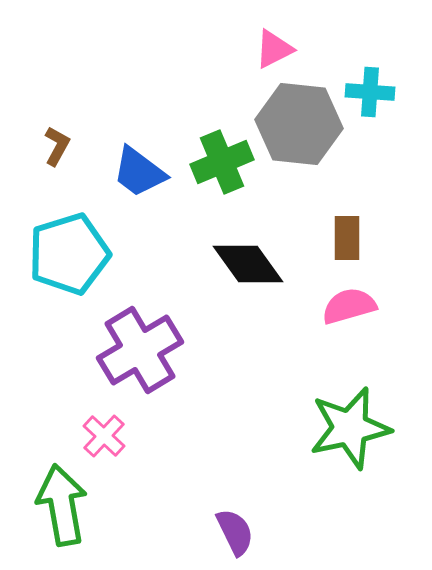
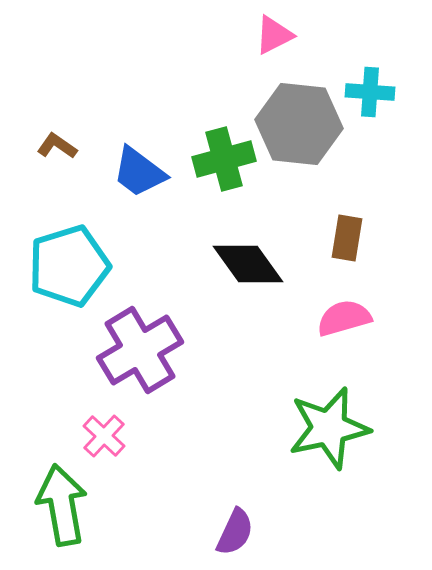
pink triangle: moved 14 px up
brown L-shape: rotated 84 degrees counterclockwise
green cross: moved 2 px right, 3 px up; rotated 8 degrees clockwise
brown rectangle: rotated 9 degrees clockwise
cyan pentagon: moved 12 px down
pink semicircle: moved 5 px left, 12 px down
green star: moved 21 px left
purple semicircle: rotated 51 degrees clockwise
